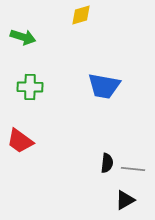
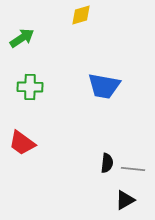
green arrow: moved 1 px left, 1 px down; rotated 50 degrees counterclockwise
red trapezoid: moved 2 px right, 2 px down
